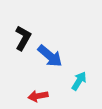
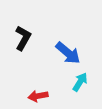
blue arrow: moved 18 px right, 3 px up
cyan arrow: moved 1 px right, 1 px down
